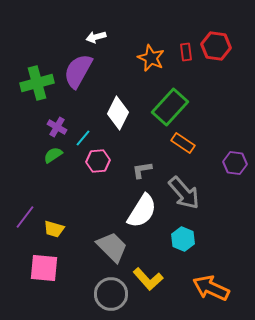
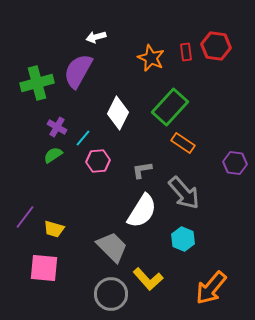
orange arrow: rotated 75 degrees counterclockwise
